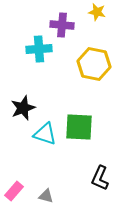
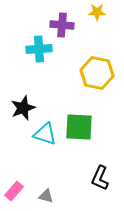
yellow star: rotated 12 degrees counterclockwise
yellow hexagon: moved 3 px right, 9 px down
